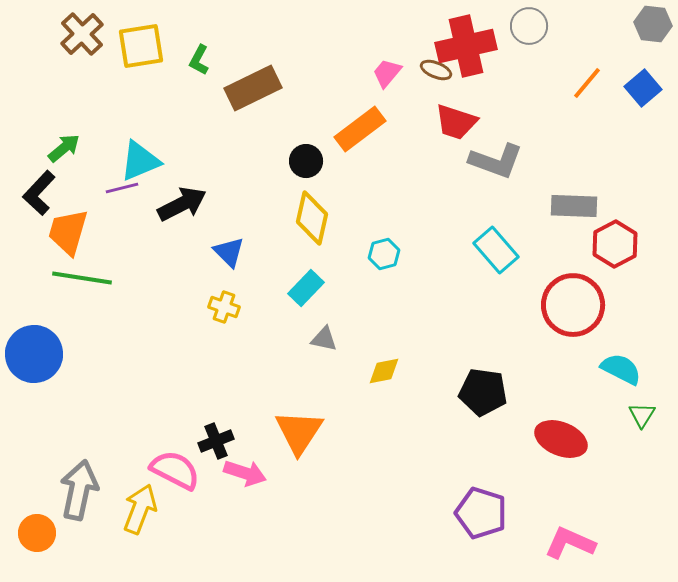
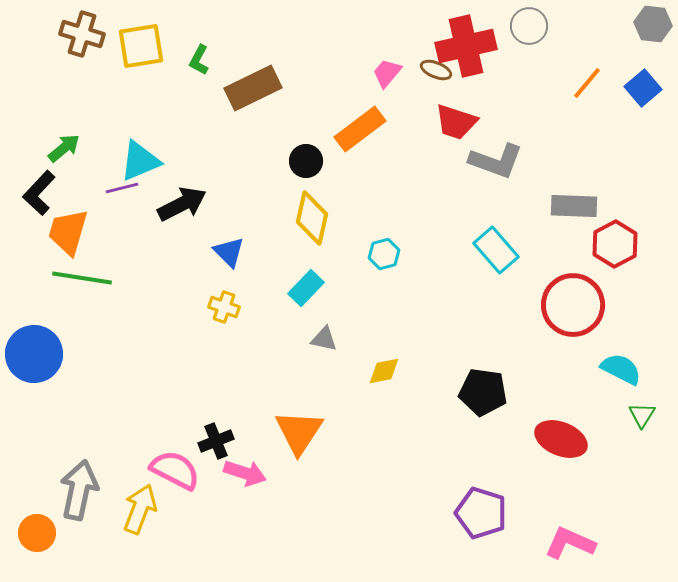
brown cross at (82, 34): rotated 30 degrees counterclockwise
